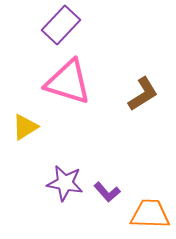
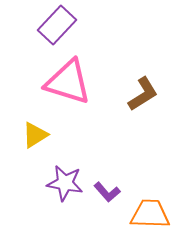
purple rectangle: moved 4 px left
yellow triangle: moved 10 px right, 8 px down
